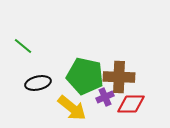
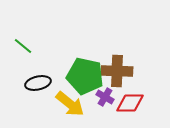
brown cross: moved 2 px left, 6 px up
purple cross: rotated 36 degrees counterclockwise
red diamond: moved 1 px left, 1 px up
yellow arrow: moved 2 px left, 4 px up
